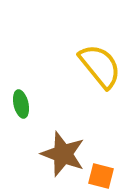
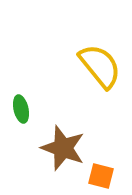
green ellipse: moved 5 px down
brown star: moved 6 px up
